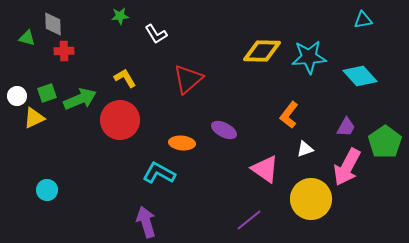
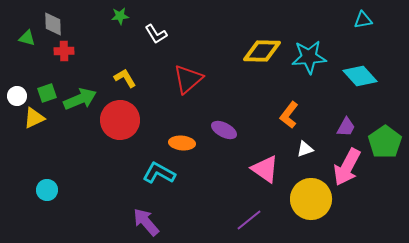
purple arrow: rotated 24 degrees counterclockwise
